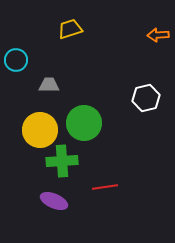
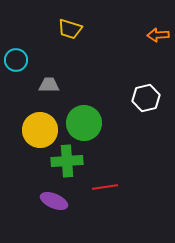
yellow trapezoid: rotated 145 degrees counterclockwise
green cross: moved 5 px right
